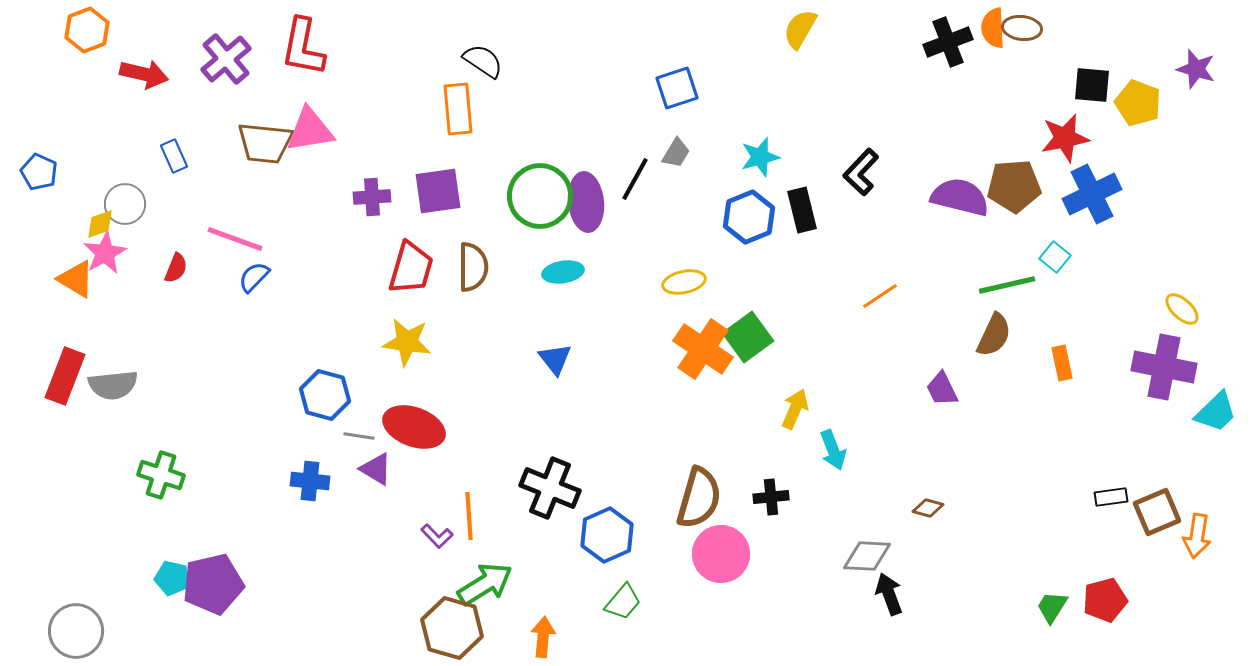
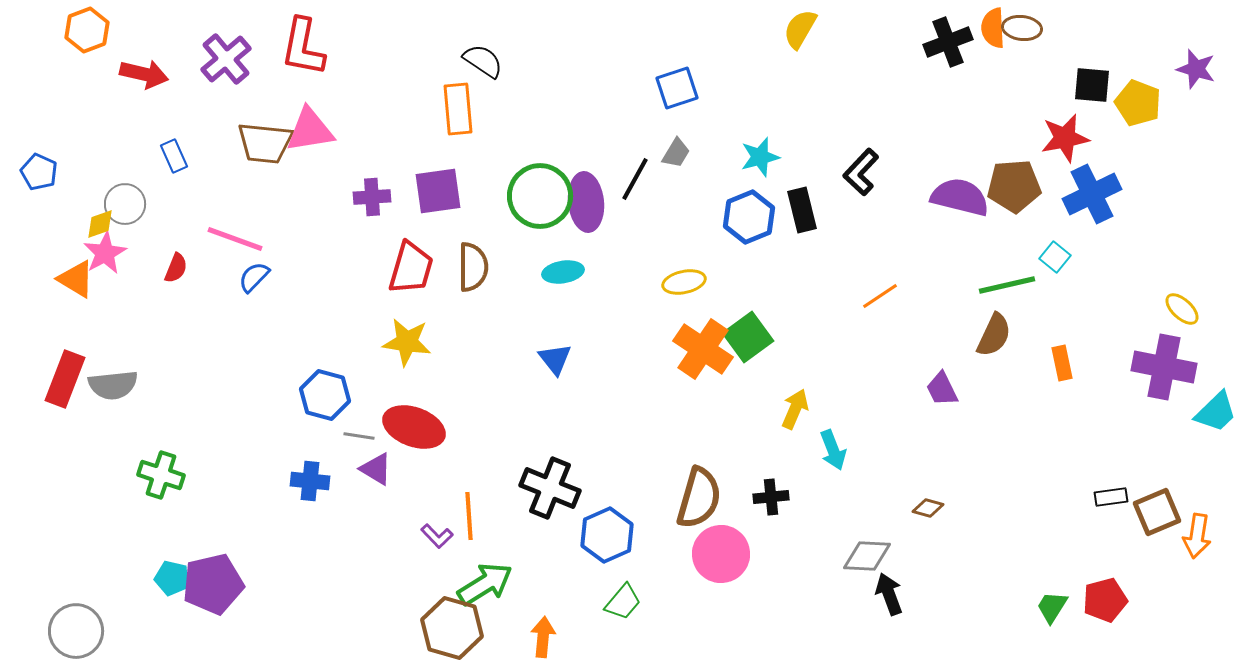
red rectangle at (65, 376): moved 3 px down
